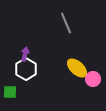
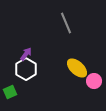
purple arrow: moved 1 px right; rotated 24 degrees clockwise
pink circle: moved 1 px right, 2 px down
green square: rotated 24 degrees counterclockwise
